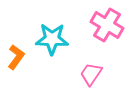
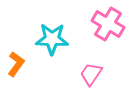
pink cross: moved 1 px right, 1 px up
orange L-shape: moved 7 px down
